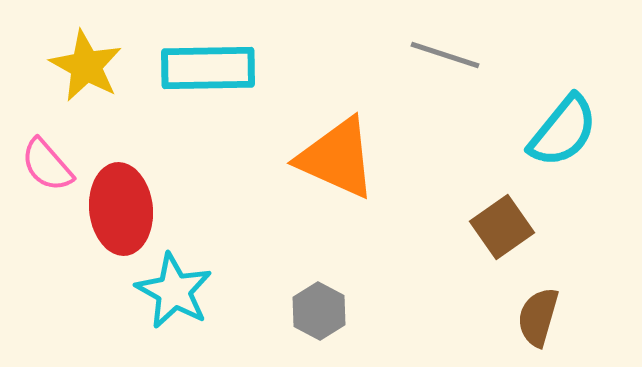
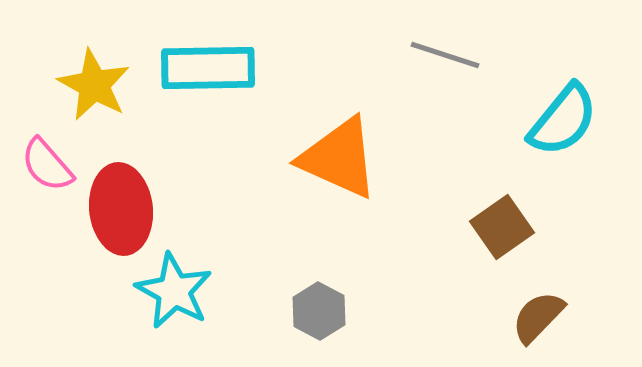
yellow star: moved 8 px right, 19 px down
cyan semicircle: moved 11 px up
orange triangle: moved 2 px right
brown semicircle: rotated 28 degrees clockwise
